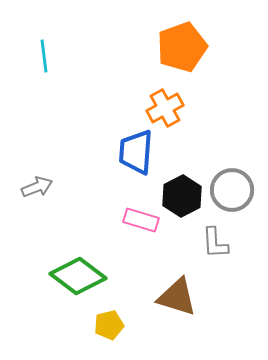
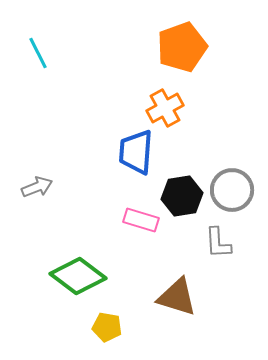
cyan line: moved 6 px left, 3 px up; rotated 20 degrees counterclockwise
black hexagon: rotated 18 degrees clockwise
gray L-shape: moved 3 px right
yellow pentagon: moved 2 px left, 2 px down; rotated 24 degrees clockwise
